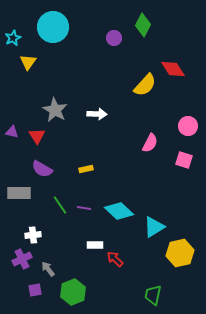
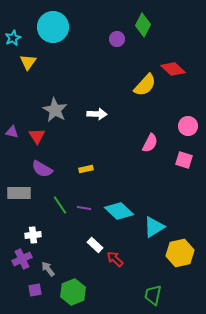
purple circle: moved 3 px right, 1 px down
red diamond: rotated 15 degrees counterclockwise
white rectangle: rotated 42 degrees clockwise
